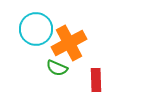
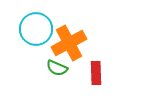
red rectangle: moved 7 px up
